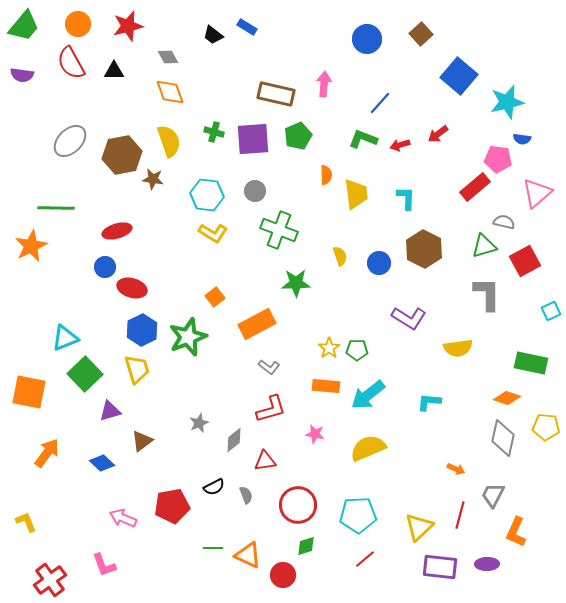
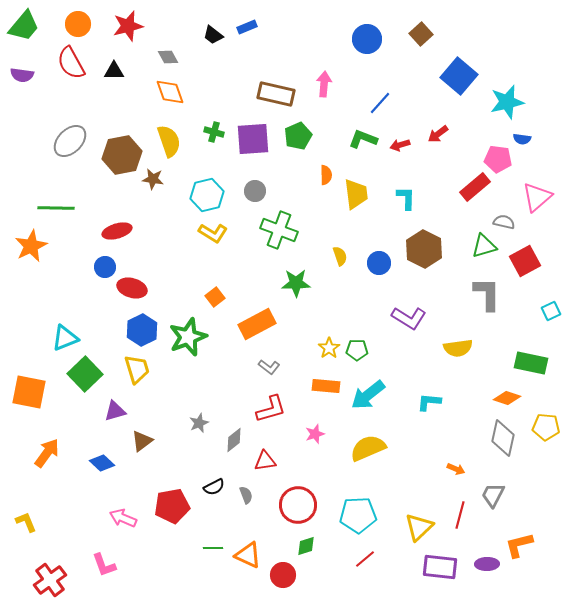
blue rectangle at (247, 27): rotated 54 degrees counterclockwise
pink triangle at (537, 193): moved 4 px down
cyan hexagon at (207, 195): rotated 20 degrees counterclockwise
purple triangle at (110, 411): moved 5 px right
pink star at (315, 434): rotated 30 degrees counterclockwise
orange L-shape at (516, 532): moved 3 px right, 13 px down; rotated 52 degrees clockwise
